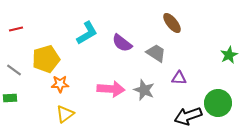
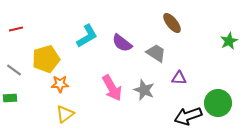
cyan L-shape: moved 3 px down
green star: moved 14 px up
pink arrow: moved 1 px right, 1 px up; rotated 56 degrees clockwise
